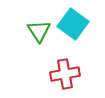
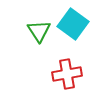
red cross: moved 2 px right
